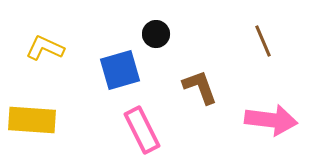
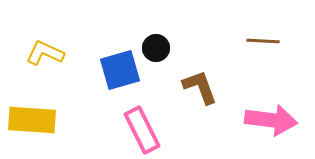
black circle: moved 14 px down
brown line: rotated 64 degrees counterclockwise
yellow L-shape: moved 5 px down
